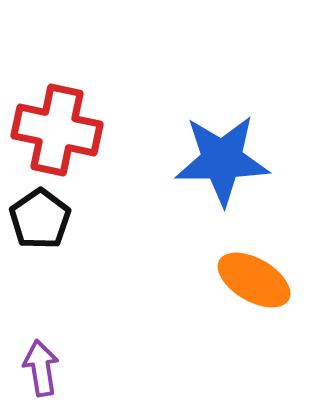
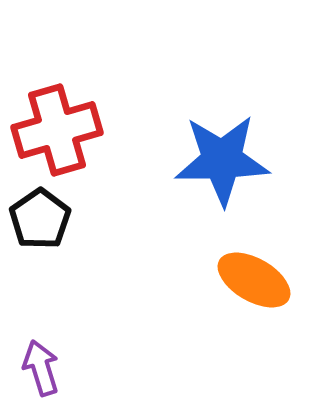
red cross: rotated 28 degrees counterclockwise
purple arrow: rotated 8 degrees counterclockwise
